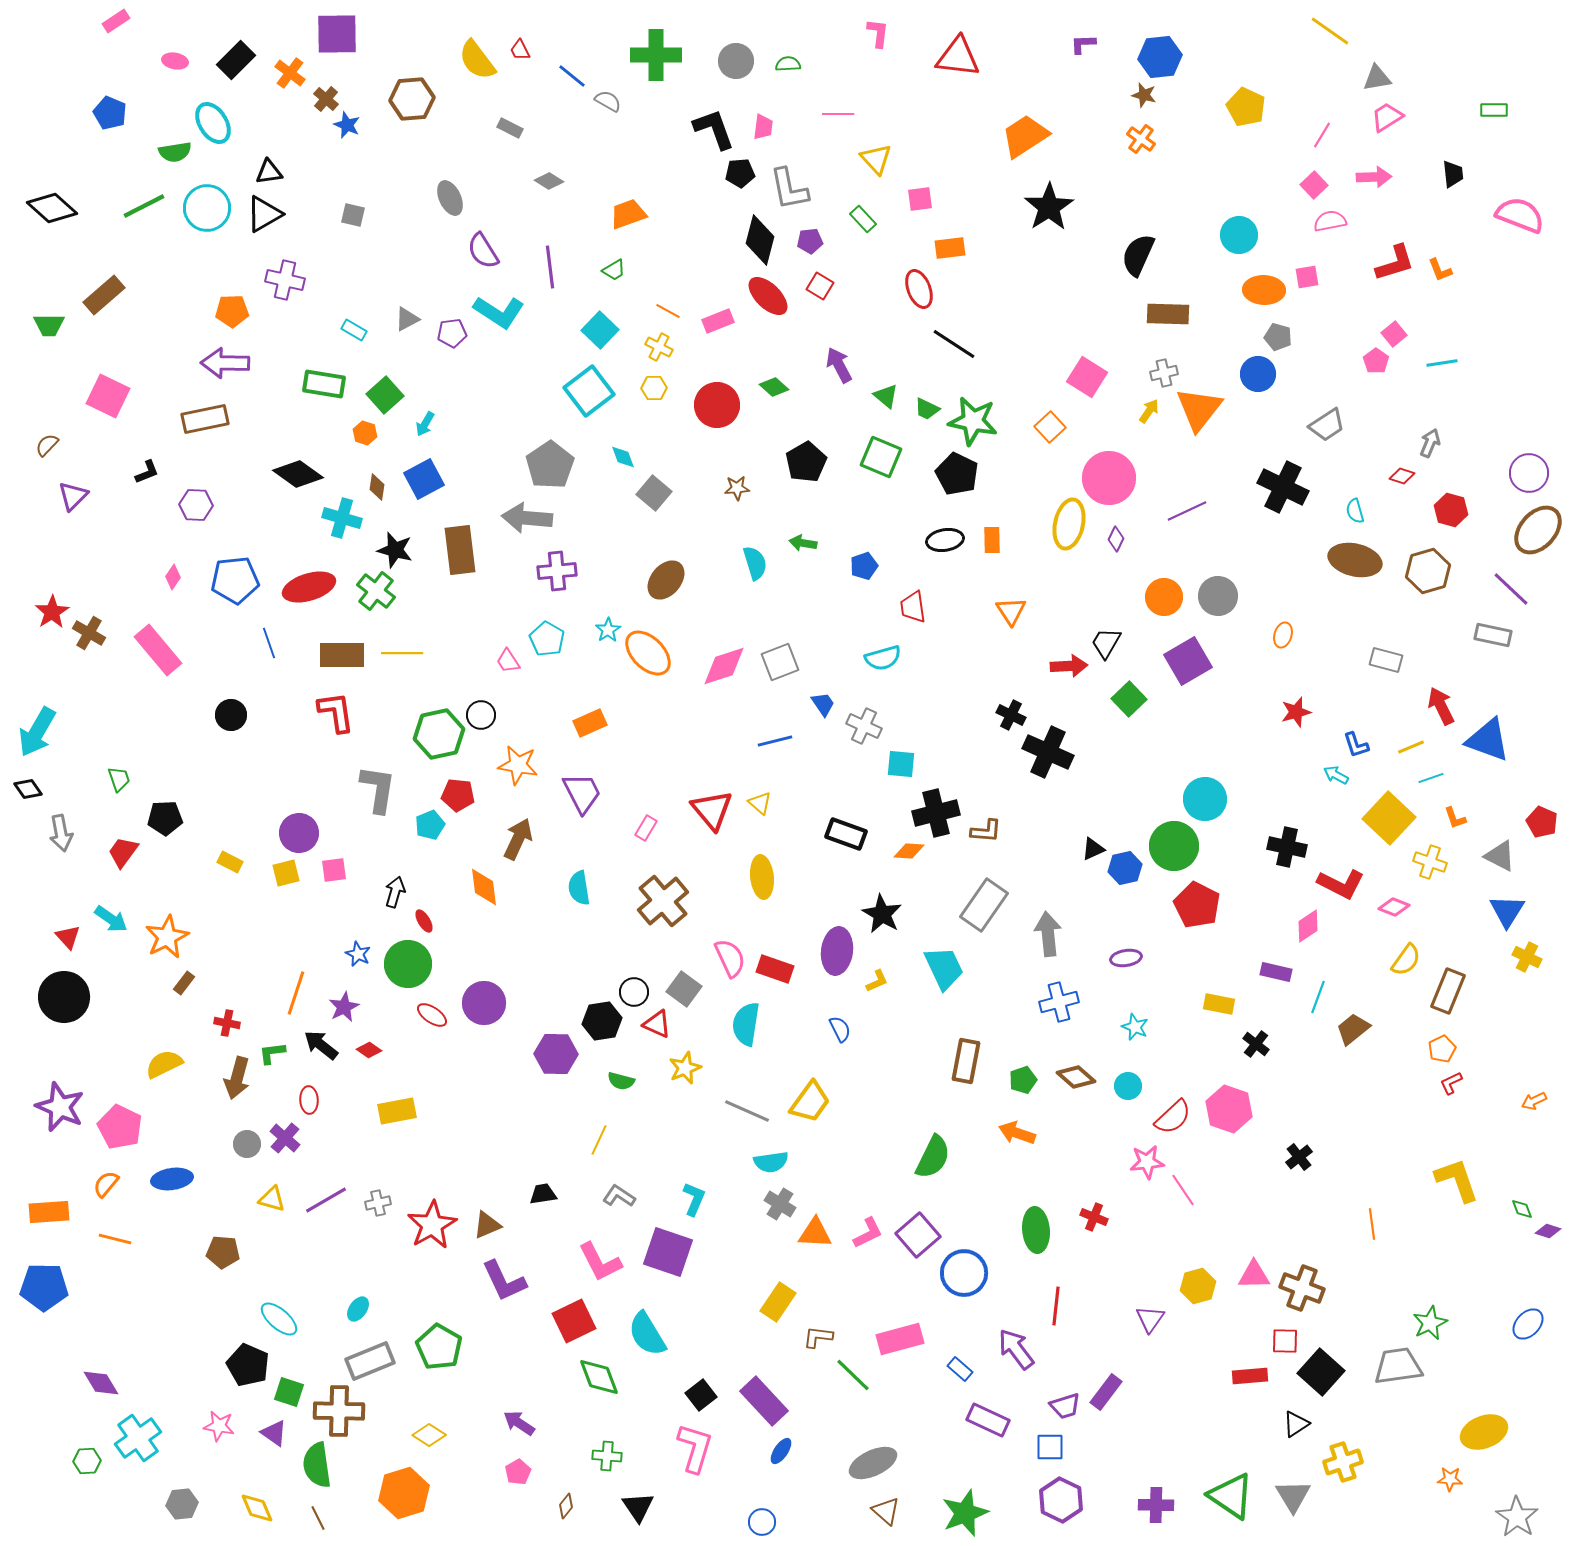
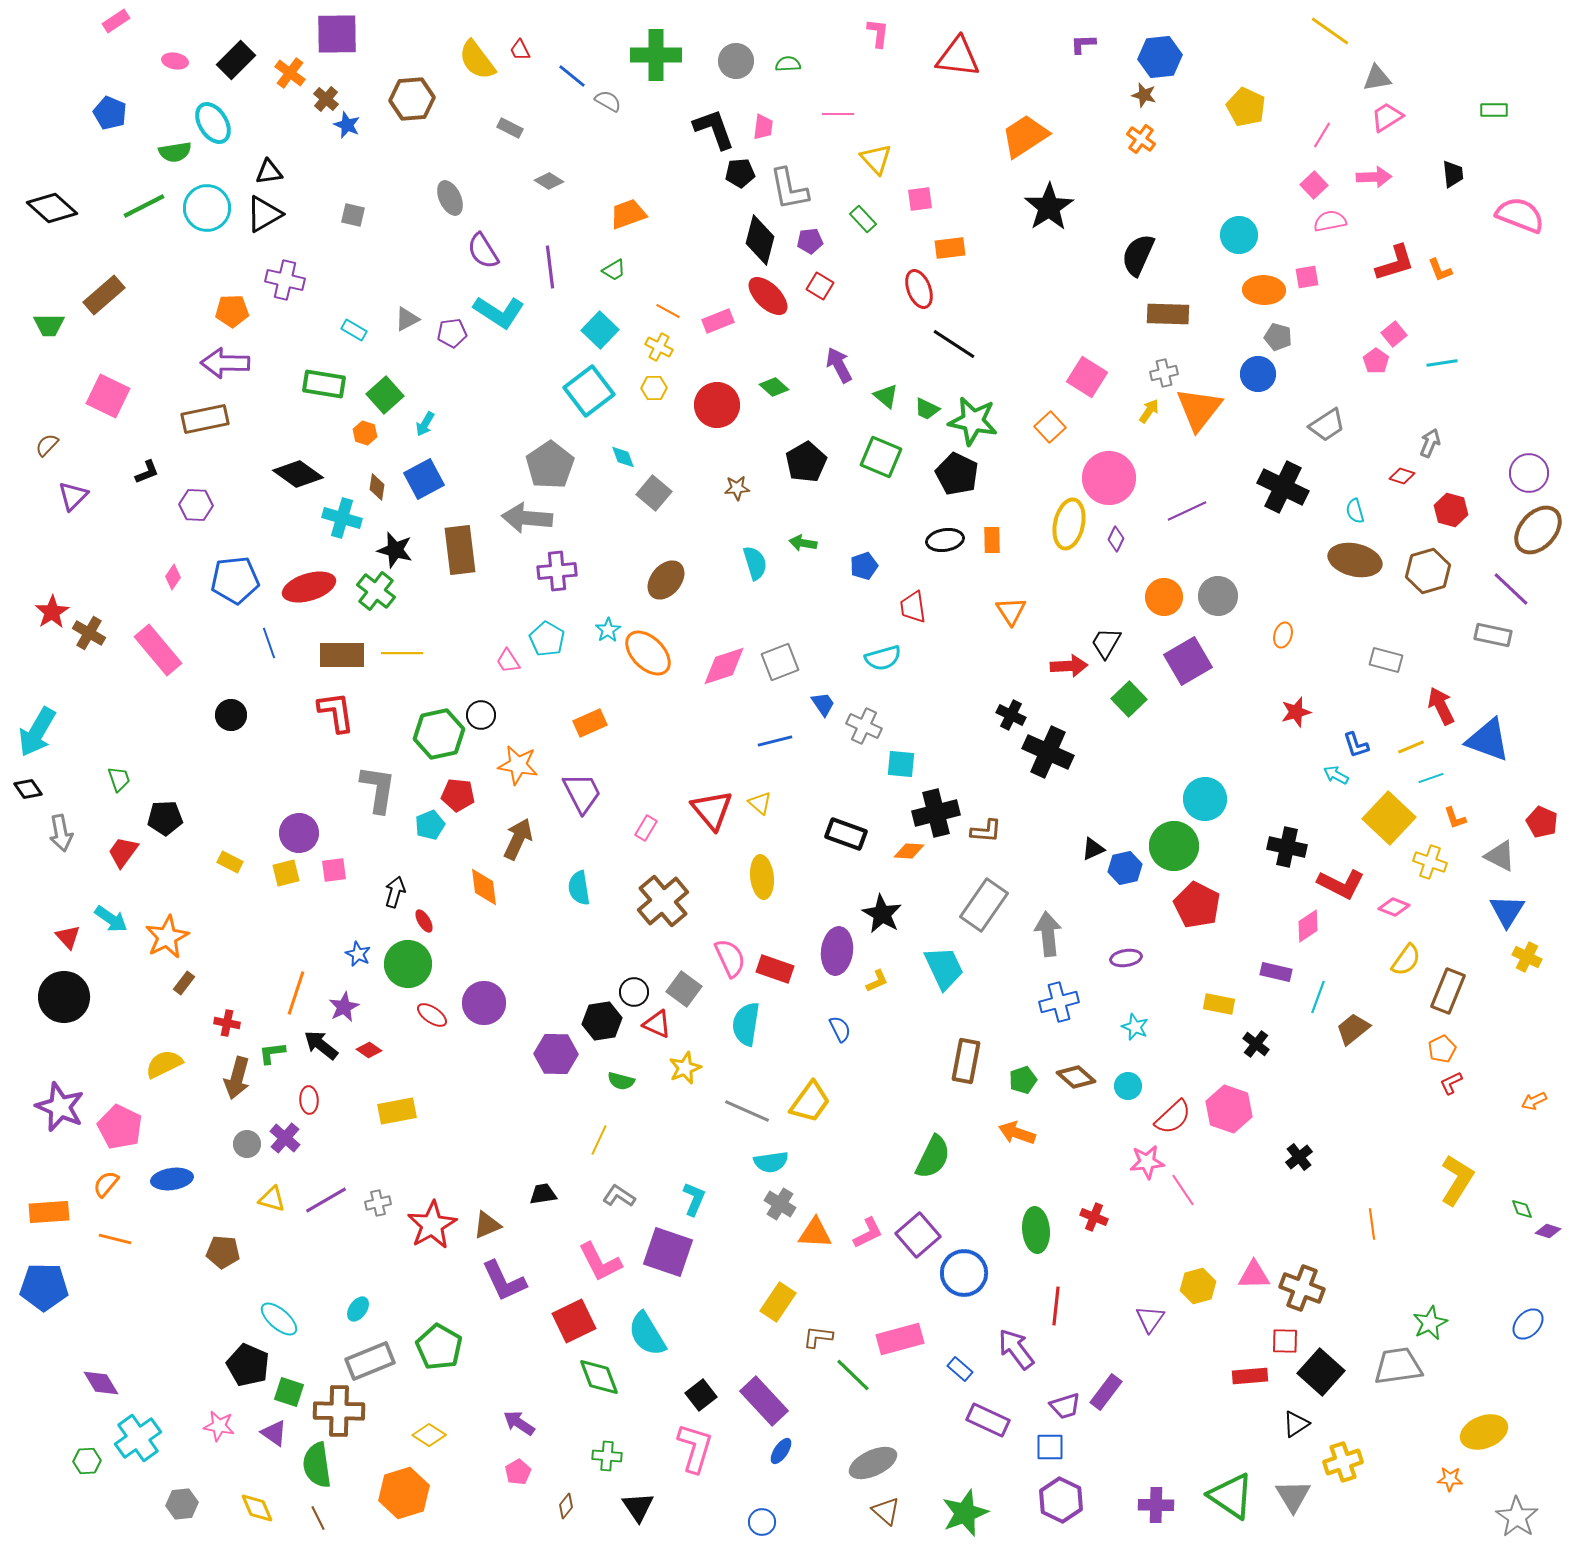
yellow L-shape at (1457, 1180): rotated 51 degrees clockwise
